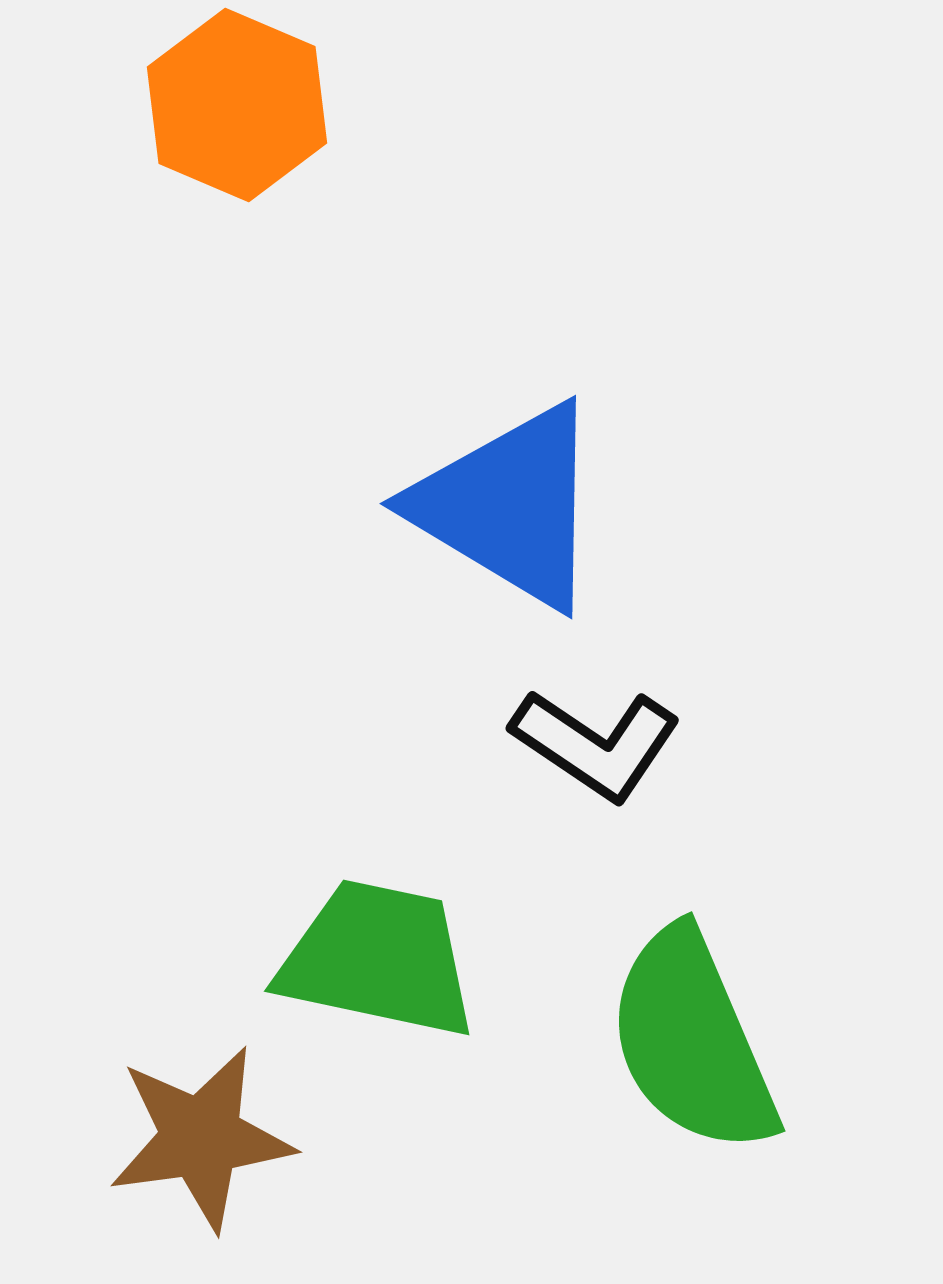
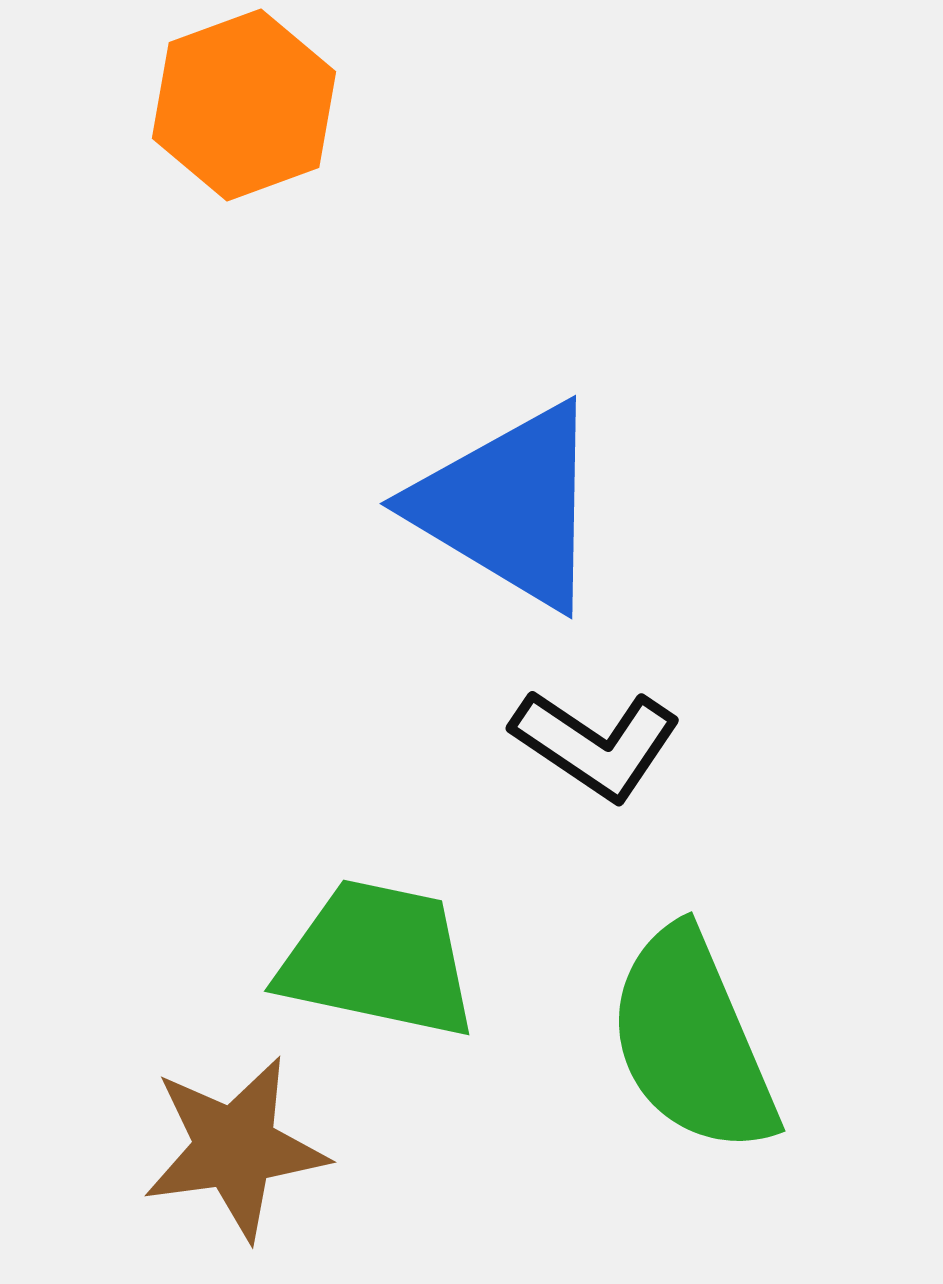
orange hexagon: moved 7 px right; rotated 17 degrees clockwise
brown star: moved 34 px right, 10 px down
